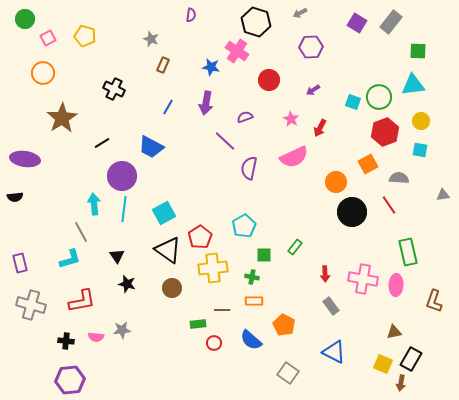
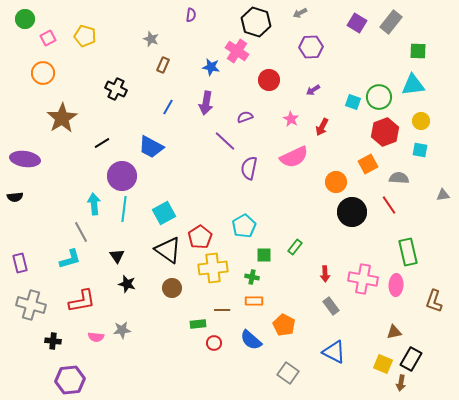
black cross at (114, 89): moved 2 px right
red arrow at (320, 128): moved 2 px right, 1 px up
black cross at (66, 341): moved 13 px left
